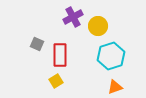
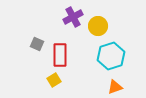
yellow square: moved 2 px left, 1 px up
